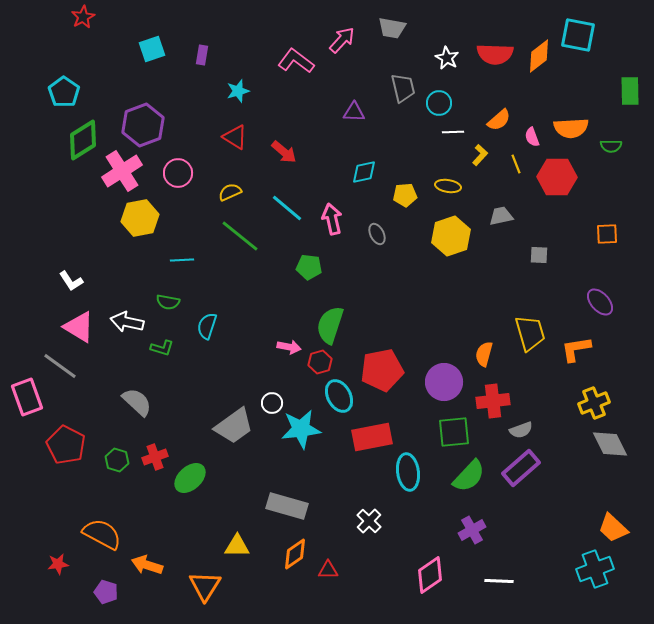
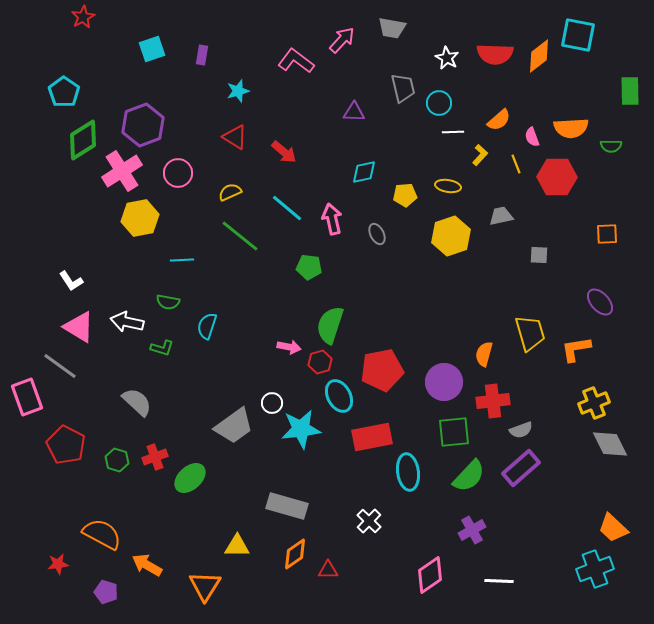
orange arrow at (147, 565): rotated 12 degrees clockwise
